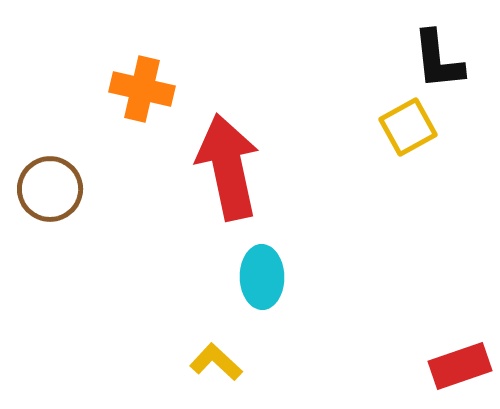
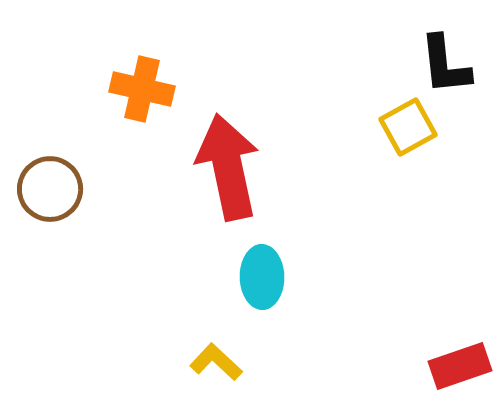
black L-shape: moved 7 px right, 5 px down
